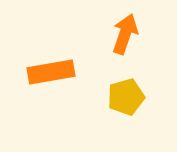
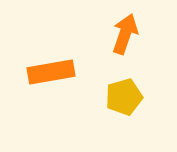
yellow pentagon: moved 2 px left
